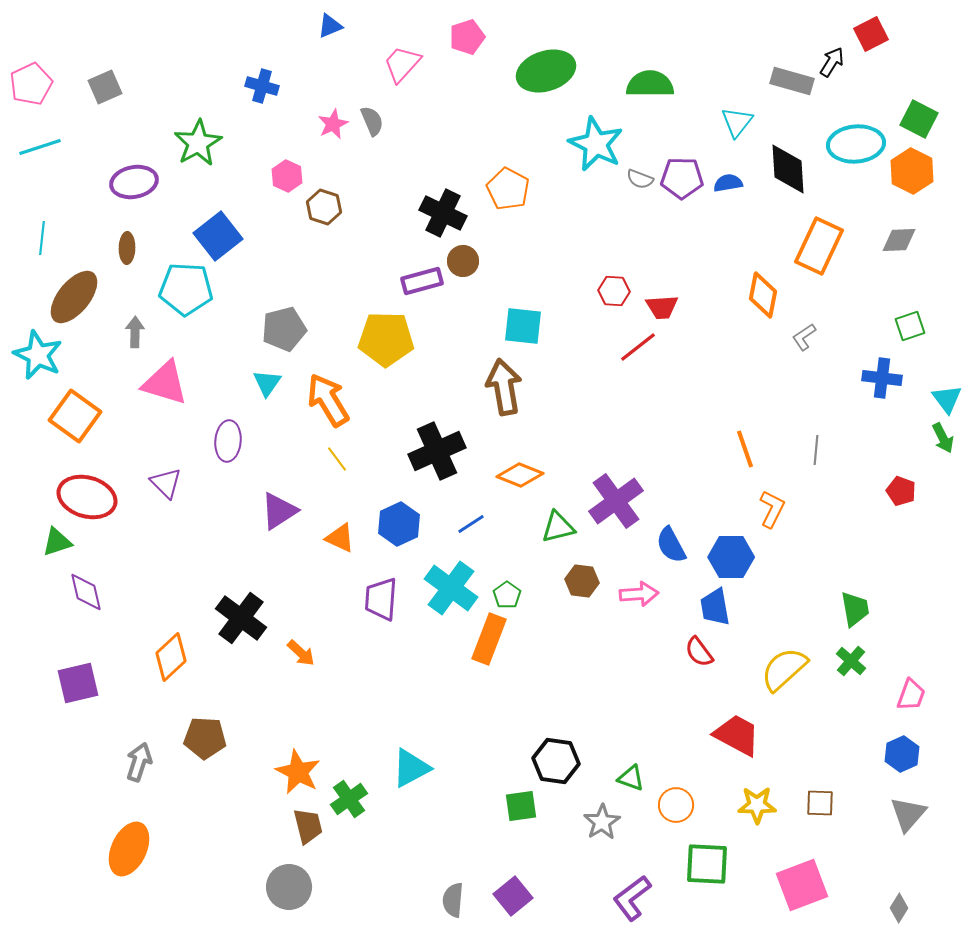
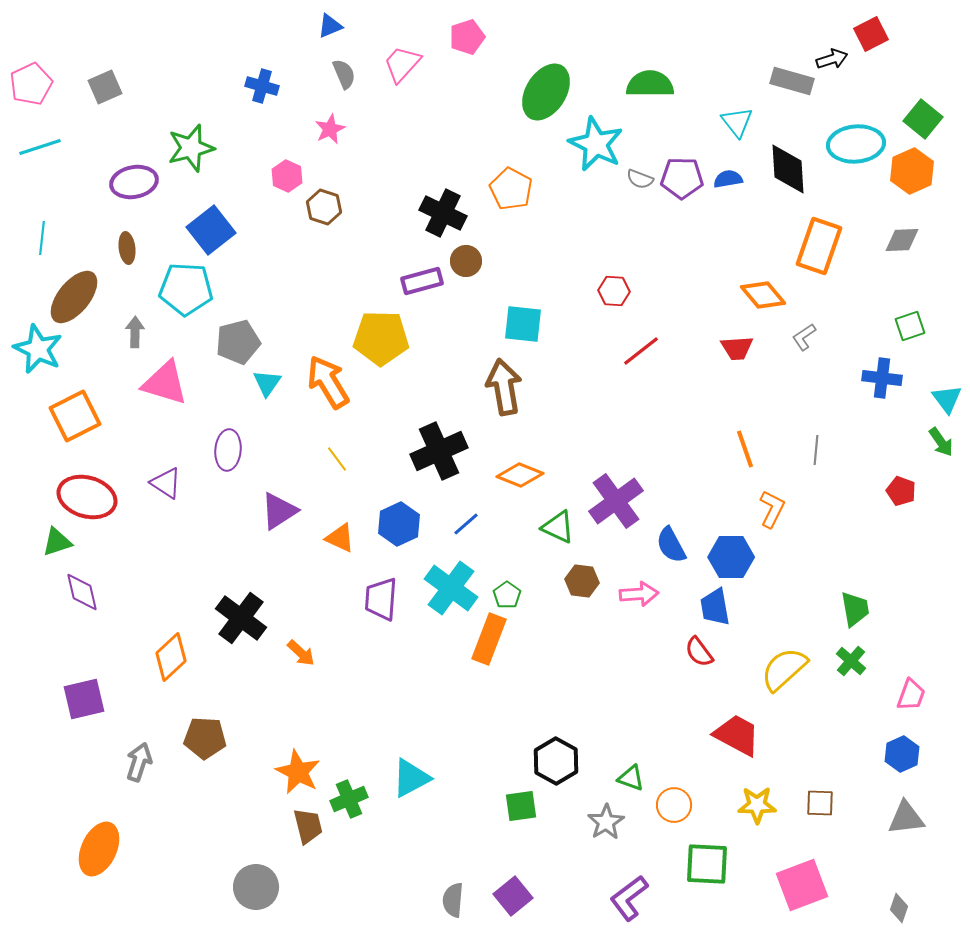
black arrow at (832, 62): moved 3 px up; rotated 40 degrees clockwise
green ellipse at (546, 71): moved 21 px down; rotated 40 degrees counterclockwise
green square at (919, 119): moved 4 px right; rotated 12 degrees clockwise
gray semicircle at (372, 121): moved 28 px left, 47 px up
cyan triangle at (737, 122): rotated 16 degrees counterclockwise
pink star at (333, 124): moved 3 px left, 5 px down
green star at (198, 143): moved 7 px left, 5 px down; rotated 15 degrees clockwise
orange hexagon at (912, 171): rotated 9 degrees clockwise
blue semicircle at (728, 183): moved 4 px up
orange pentagon at (508, 189): moved 3 px right
blue square at (218, 236): moved 7 px left, 6 px up
gray diamond at (899, 240): moved 3 px right
orange rectangle at (819, 246): rotated 6 degrees counterclockwise
brown ellipse at (127, 248): rotated 8 degrees counterclockwise
brown circle at (463, 261): moved 3 px right
orange diamond at (763, 295): rotated 51 degrees counterclockwise
red trapezoid at (662, 307): moved 75 px right, 41 px down
cyan square at (523, 326): moved 2 px up
gray pentagon at (284, 329): moved 46 px left, 13 px down
yellow pentagon at (386, 339): moved 5 px left, 1 px up
red line at (638, 347): moved 3 px right, 4 px down
cyan star at (38, 355): moved 6 px up
orange arrow at (328, 400): moved 18 px up
orange square at (75, 416): rotated 27 degrees clockwise
green arrow at (943, 438): moved 2 px left, 4 px down; rotated 8 degrees counterclockwise
purple ellipse at (228, 441): moved 9 px down
black cross at (437, 451): moved 2 px right
purple triangle at (166, 483): rotated 12 degrees counterclockwise
blue line at (471, 524): moved 5 px left; rotated 8 degrees counterclockwise
green triangle at (558, 527): rotated 39 degrees clockwise
purple diamond at (86, 592): moved 4 px left
purple square at (78, 683): moved 6 px right, 16 px down
black hexagon at (556, 761): rotated 21 degrees clockwise
cyan triangle at (411, 768): moved 10 px down
green cross at (349, 799): rotated 12 degrees clockwise
orange circle at (676, 805): moved 2 px left
gray triangle at (908, 814): moved 2 px left, 4 px down; rotated 42 degrees clockwise
gray star at (602, 822): moved 4 px right
orange ellipse at (129, 849): moved 30 px left
gray circle at (289, 887): moved 33 px left
purple L-shape at (632, 898): moved 3 px left
gray diamond at (899, 908): rotated 12 degrees counterclockwise
